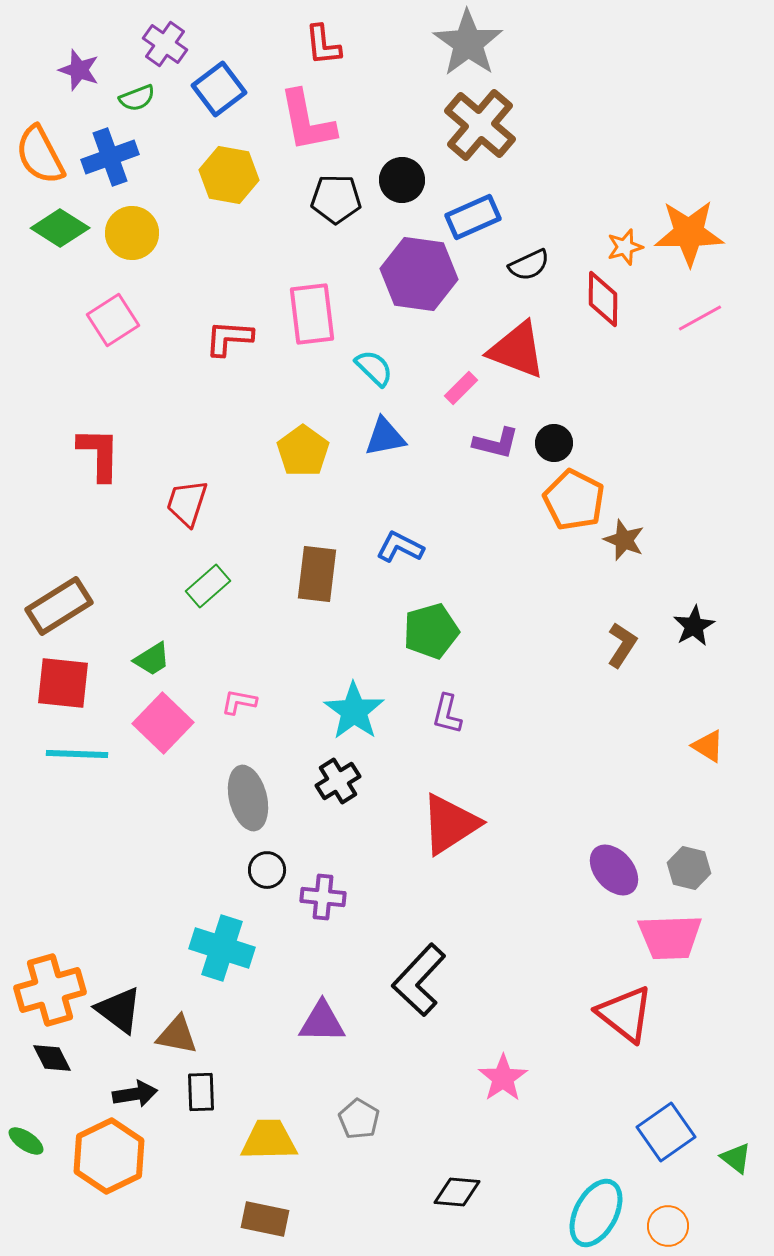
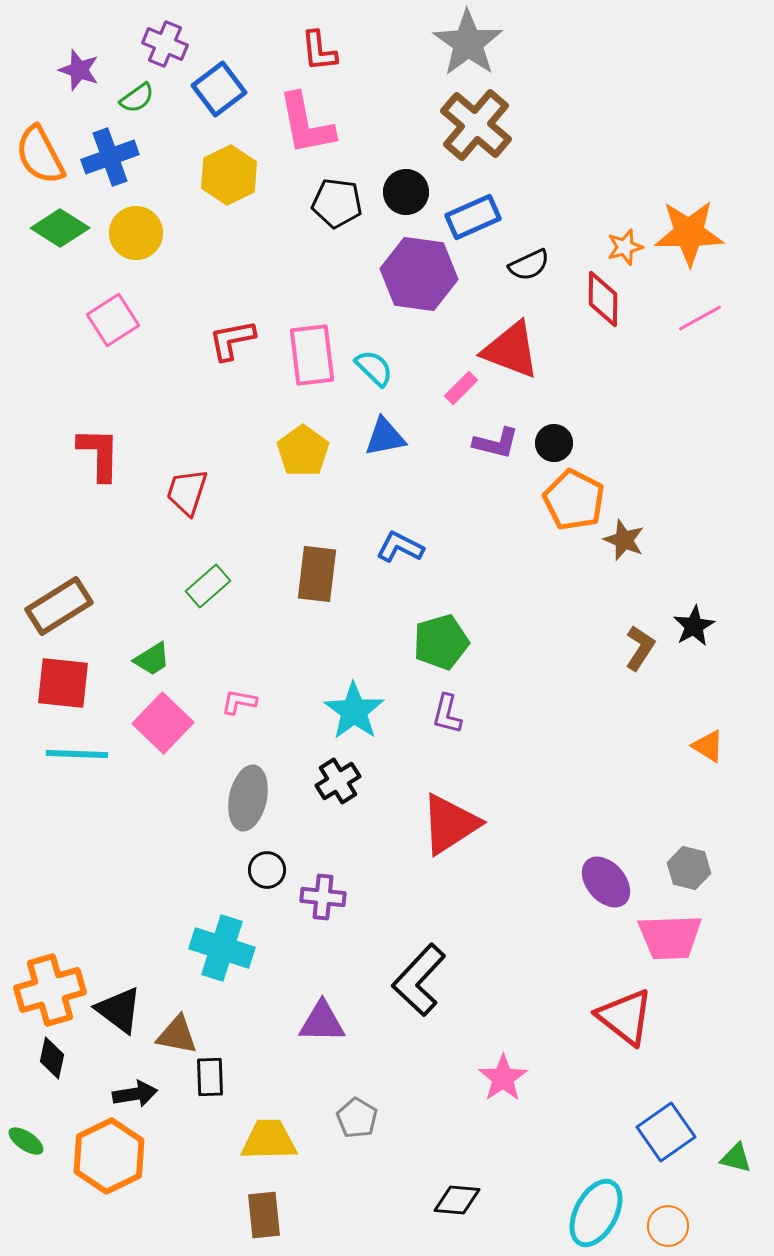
purple cross at (165, 44): rotated 12 degrees counterclockwise
red L-shape at (323, 45): moved 4 px left, 6 px down
green semicircle at (137, 98): rotated 15 degrees counterclockwise
pink L-shape at (307, 121): moved 1 px left, 3 px down
brown cross at (480, 125): moved 4 px left
yellow hexagon at (229, 175): rotated 24 degrees clockwise
black circle at (402, 180): moved 4 px right, 12 px down
black pentagon at (336, 199): moved 1 px right, 4 px down; rotated 6 degrees clockwise
yellow circle at (132, 233): moved 4 px right
pink rectangle at (312, 314): moved 41 px down
red L-shape at (229, 338): moved 3 px right, 2 px down; rotated 15 degrees counterclockwise
red triangle at (517, 350): moved 6 px left
red trapezoid at (187, 503): moved 11 px up
green pentagon at (431, 631): moved 10 px right, 11 px down
brown L-shape at (622, 645): moved 18 px right, 3 px down
gray ellipse at (248, 798): rotated 26 degrees clockwise
purple ellipse at (614, 870): moved 8 px left, 12 px down
red triangle at (625, 1014): moved 3 px down
black diamond at (52, 1058): rotated 39 degrees clockwise
black rectangle at (201, 1092): moved 9 px right, 15 px up
gray pentagon at (359, 1119): moved 2 px left, 1 px up
green triangle at (736, 1158): rotated 24 degrees counterclockwise
black diamond at (457, 1192): moved 8 px down
brown rectangle at (265, 1219): moved 1 px left, 4 px up; rotated 72 degrees clockwise
